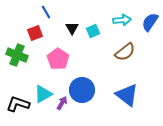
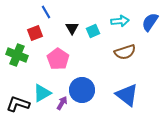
cyan arrow: moved 2 px left, 1 px down
brown semicircle: rotated 20 degrees clockwise
cyan triangle: moved 1 px left, 1 px up
